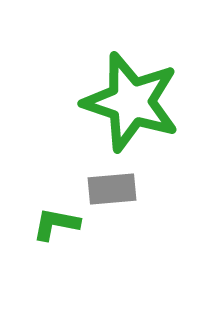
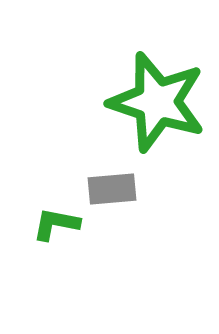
green star: moved 26 px right
